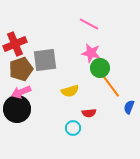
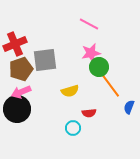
pink star: rotated 24 degrees counterclockwise
green circle: moved 1 px left, 1 px up
